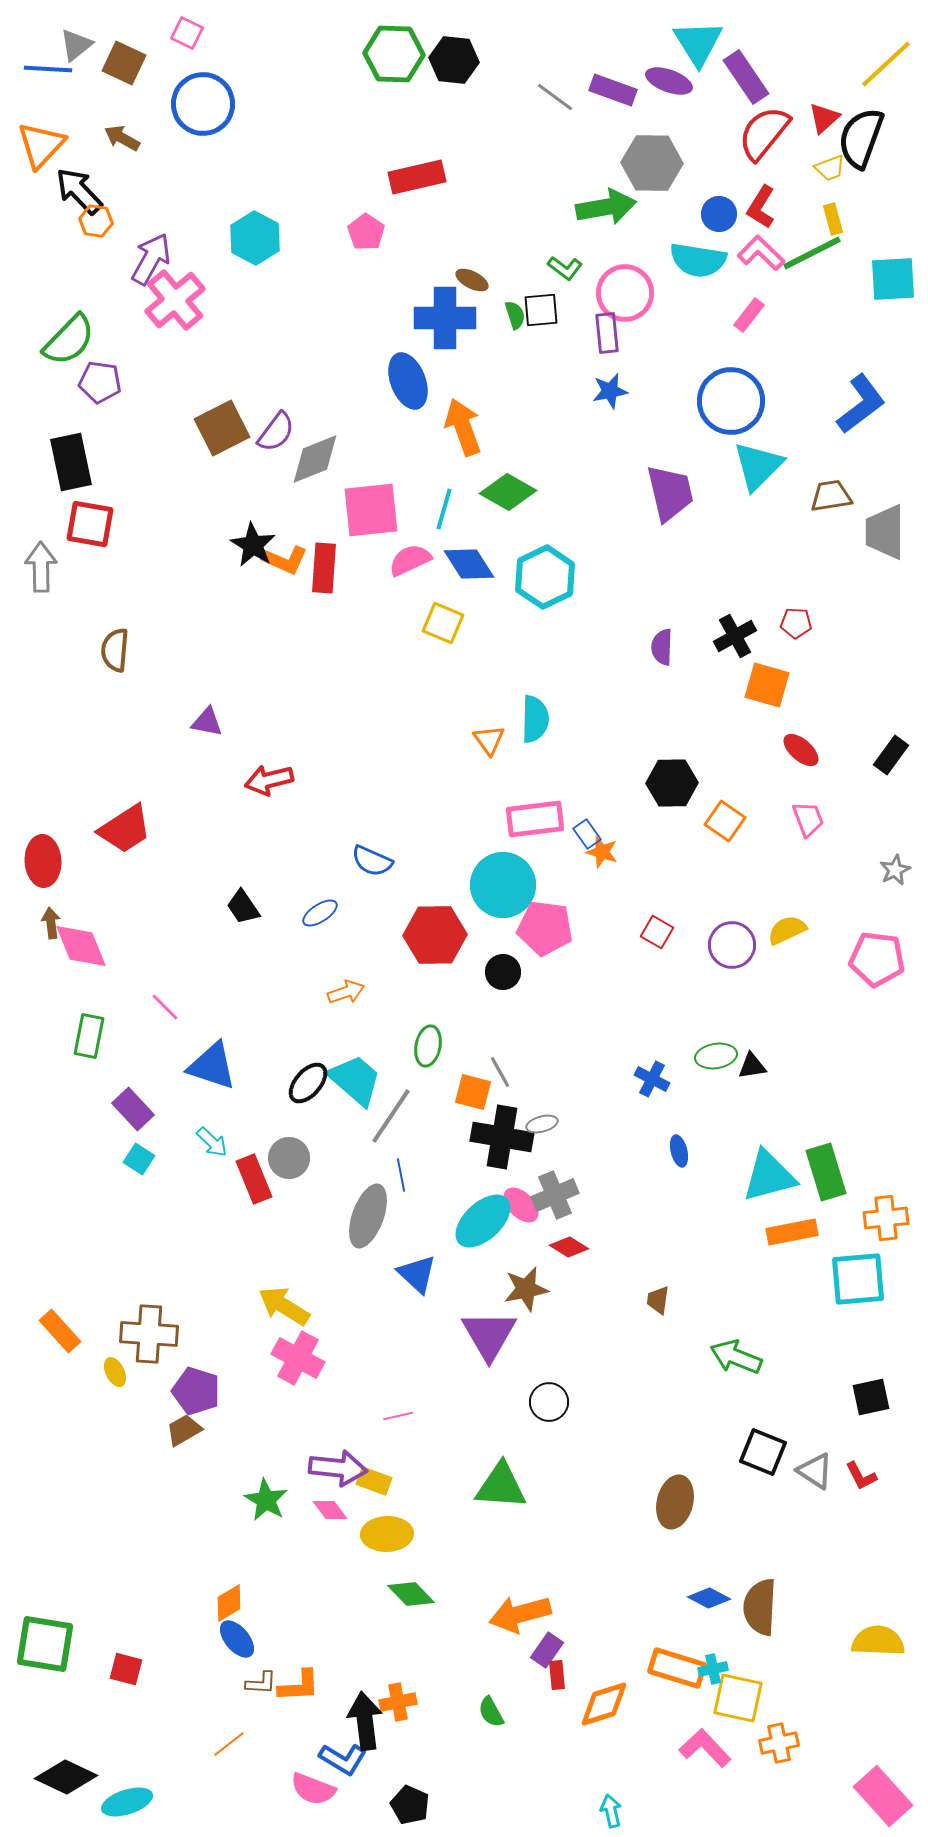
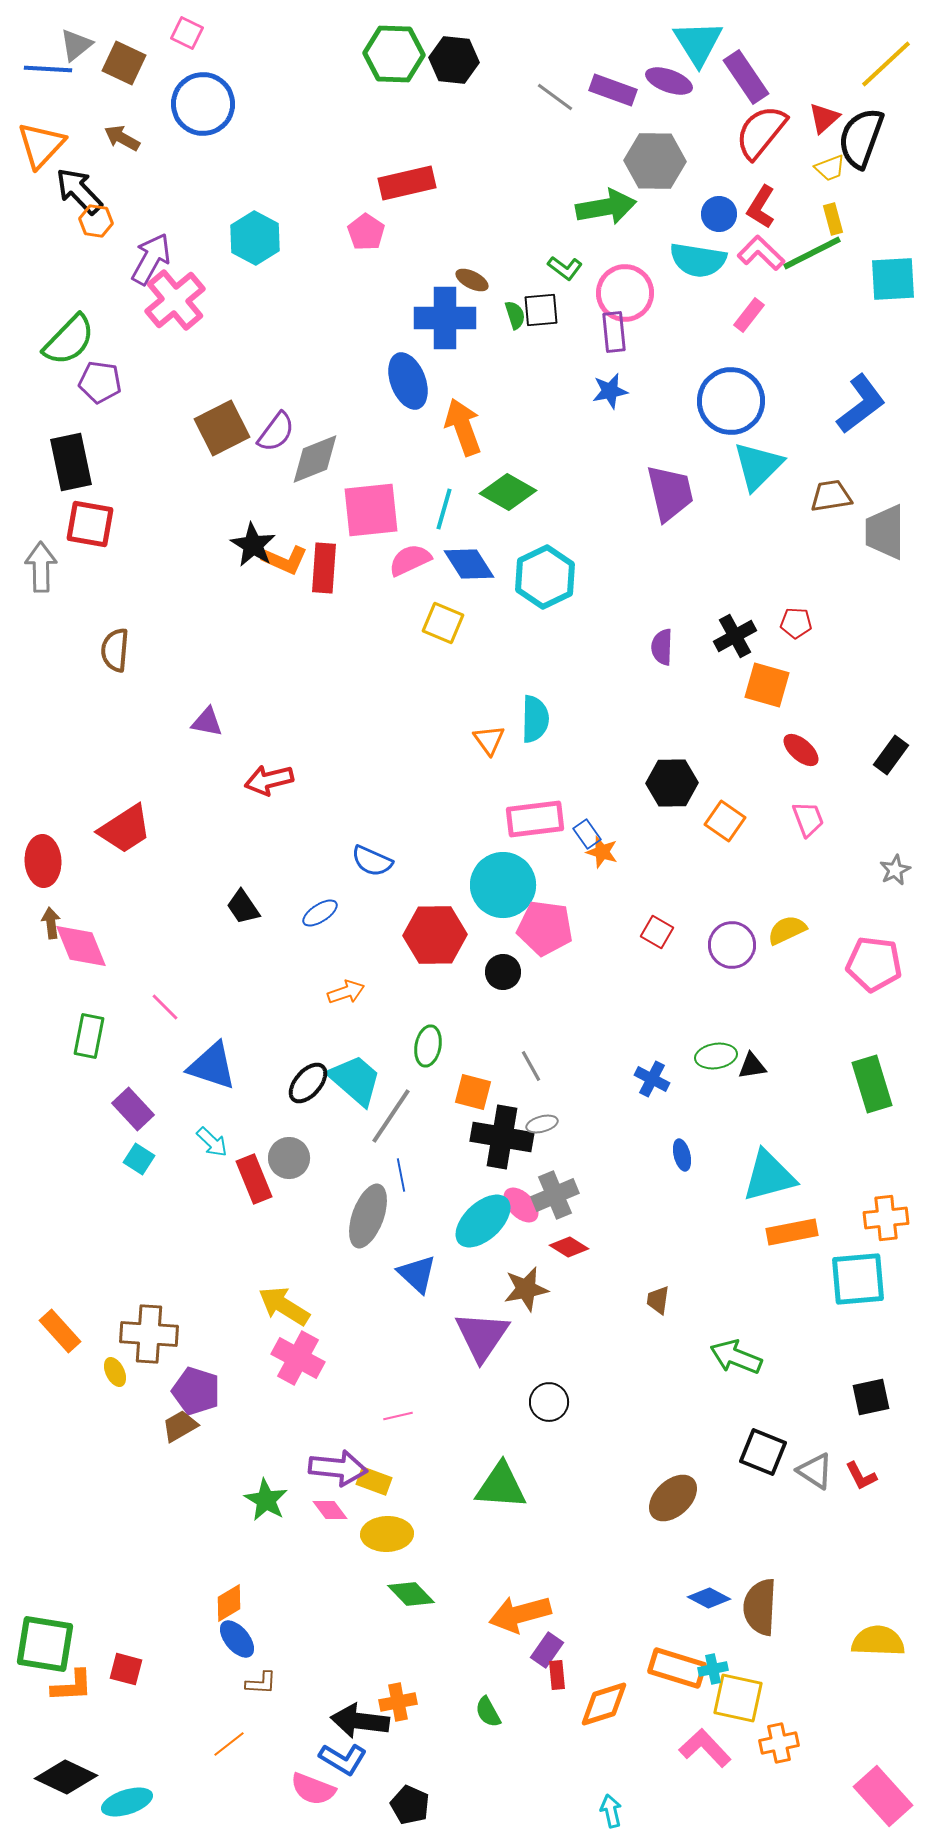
red semicircle at (764, 133): moved 3 px left, 1 px up
gray hexagon at (652, 163): moved 3 px right, 2 px up
red rectangle at (417, 177): moved 10 px left, 6 px down
purple rectangle at (607, 333): moved 7 px right, 1 px up
pink pentagon at (877, 959): moved 3 px left, 5 px down
gray line at (500, 1072): moved 31 px right, 6 px up
blue ellipse at (679, 1151): moved 3 px right, 4 px down
green rectangle at (826, 1172): moved 46 px right, 88 px up
purple triangle at (489, 1335): moved 7 px left, 1 px down; rotated 4 degrees clockwise
brown trapezoid at (184, 1430): moved 4 px left, 4 px up
brown ellipse at (675, 1502): moved 2 px left, 4 px up; rotated 33 degrees clockwise
orange L-shape at (299, 1686): moved 227 px left
green semicircle at (491, 1712): moved 3 px left
black arrow at (365, 1721): moved 5 px left; rotated 76 degrees counterclockwise
